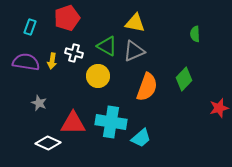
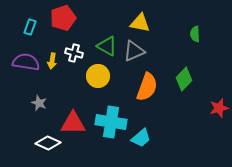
red pentagon: moved 4 px left
yellow triangle: moved 5 px right
